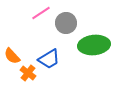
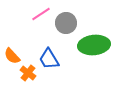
pink line: moved 1 px down
blue trapezoid: rotated 90 degrees clockwise
